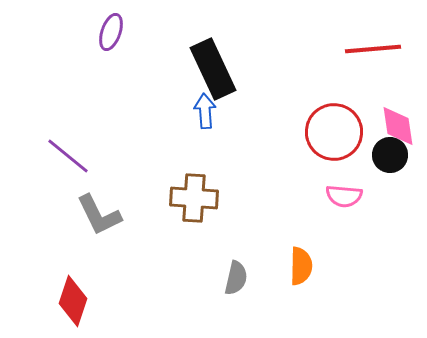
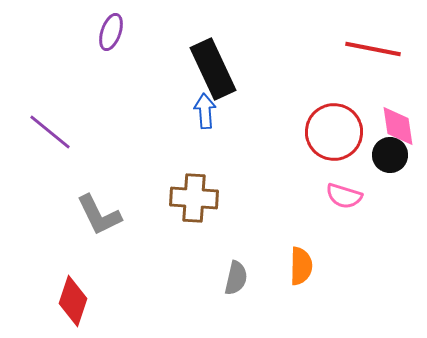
red line: rotated 16 degrees clockwise
purple line: moved 18 px left, 24 px up
pink semicircle: rotated 12 degrees clockwise
